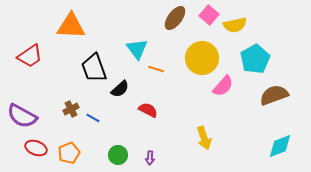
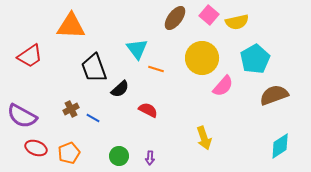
yellow semicircle: moved 2 px right, 3 px up
cyan diamond: rotated 12 degrees counterclockwise
green circle: moved 1 px right, 1 px down
